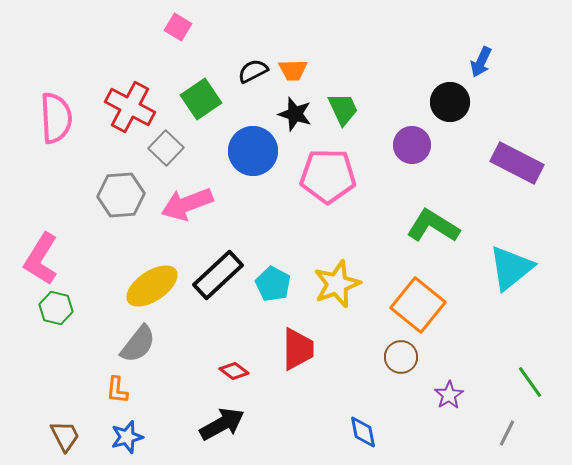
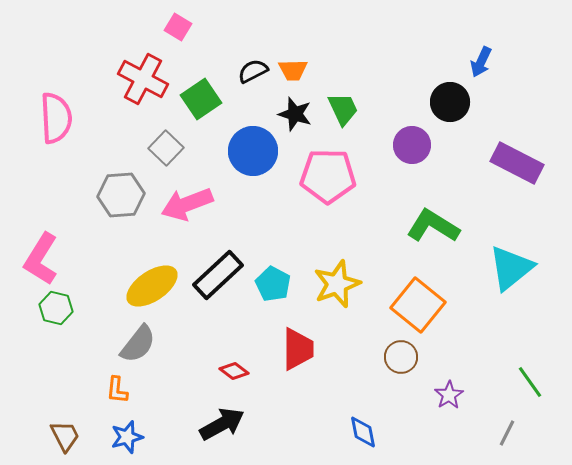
red cross: moved 13 px right, 28 px up
